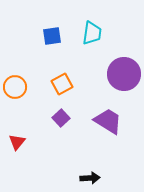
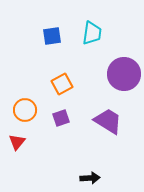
orange circle: moved 10 px right, 23 px down
purple square: rotated 24 degrees clockwise
